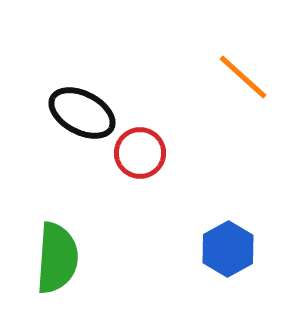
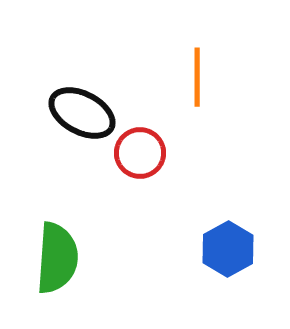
orange line: moved 46 px left; rotated 48 degrees clockwise
